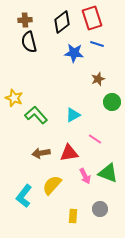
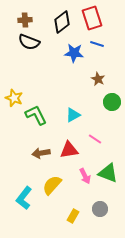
black semicircle: rotated 55 degrees counterclockwise
brown star: rotated 24 degrees counterclockwise
green L-shape: rotated 15 degrees clockwise
red triangle: moved 3 px up
cyan L-shape: moved 2 px down
yellow rectangle: rotated 24 degrees clockwise
